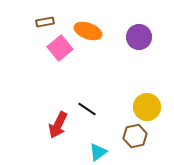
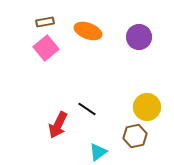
pink square: moved 14 px left
